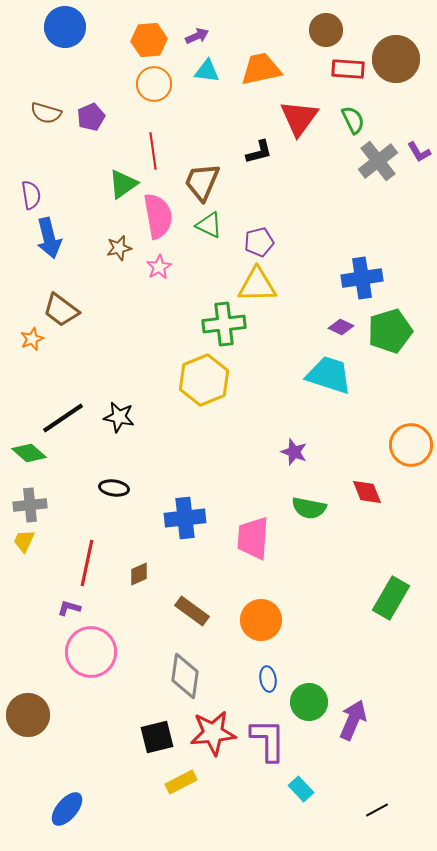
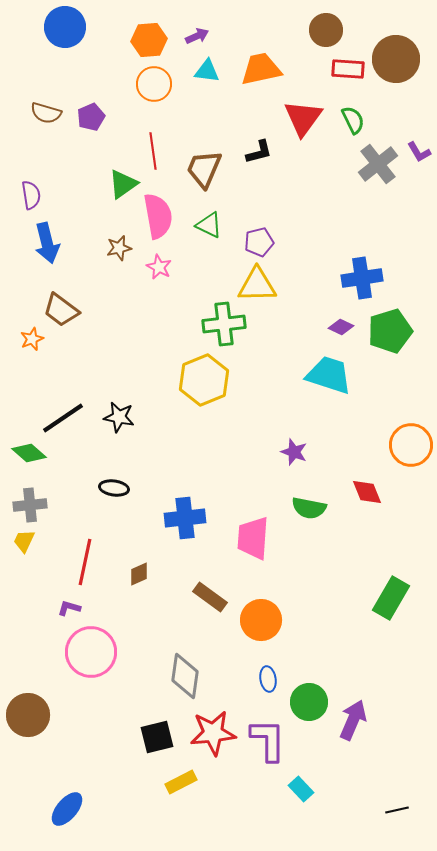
red triangle at (299, 118): moved 4 px right
gray cross at (378, 161): moved 3 px down
brown trapezoid at (202, 182): moved 2 px right, 13 px up
blue arrow at (49, 238): moved 2 px left, 5 px down
pink star at (159, 267): rotated 15 degrees counterclockwise
red line at (87, 563): moved 2 px left, 1 px up
brown rectangle at (192, 611): moved 18 px right, 14 px up
black line at (377, 810): moved 20 px right; rotated 15 degrees clockwise
